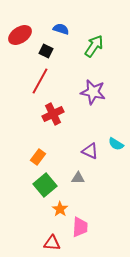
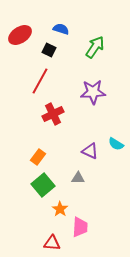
green arrow: moved 1 px right, 1 px down
black square: moved 3 px right, 1 px up
purple star: rotated 15 degrees counterclockwise
green square: moved 2 px left
